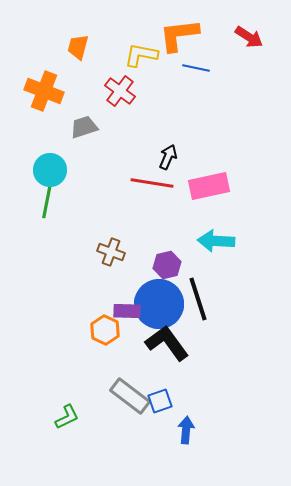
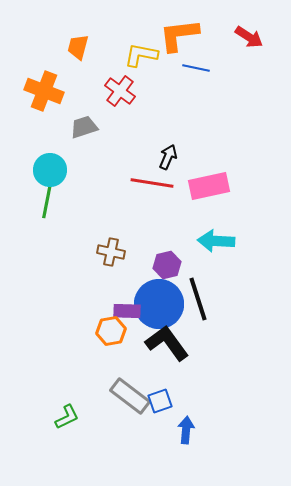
brown cross: rotated 8 degrees counterclockwise
orange hexagon: moved 6 px right, 1 px down; rotated 24 degrees clockwise
